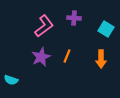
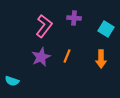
pink L-shape: rotated 15 degrees counterclockwise
cyan semicircle: moved 1 px right, 1 px down
